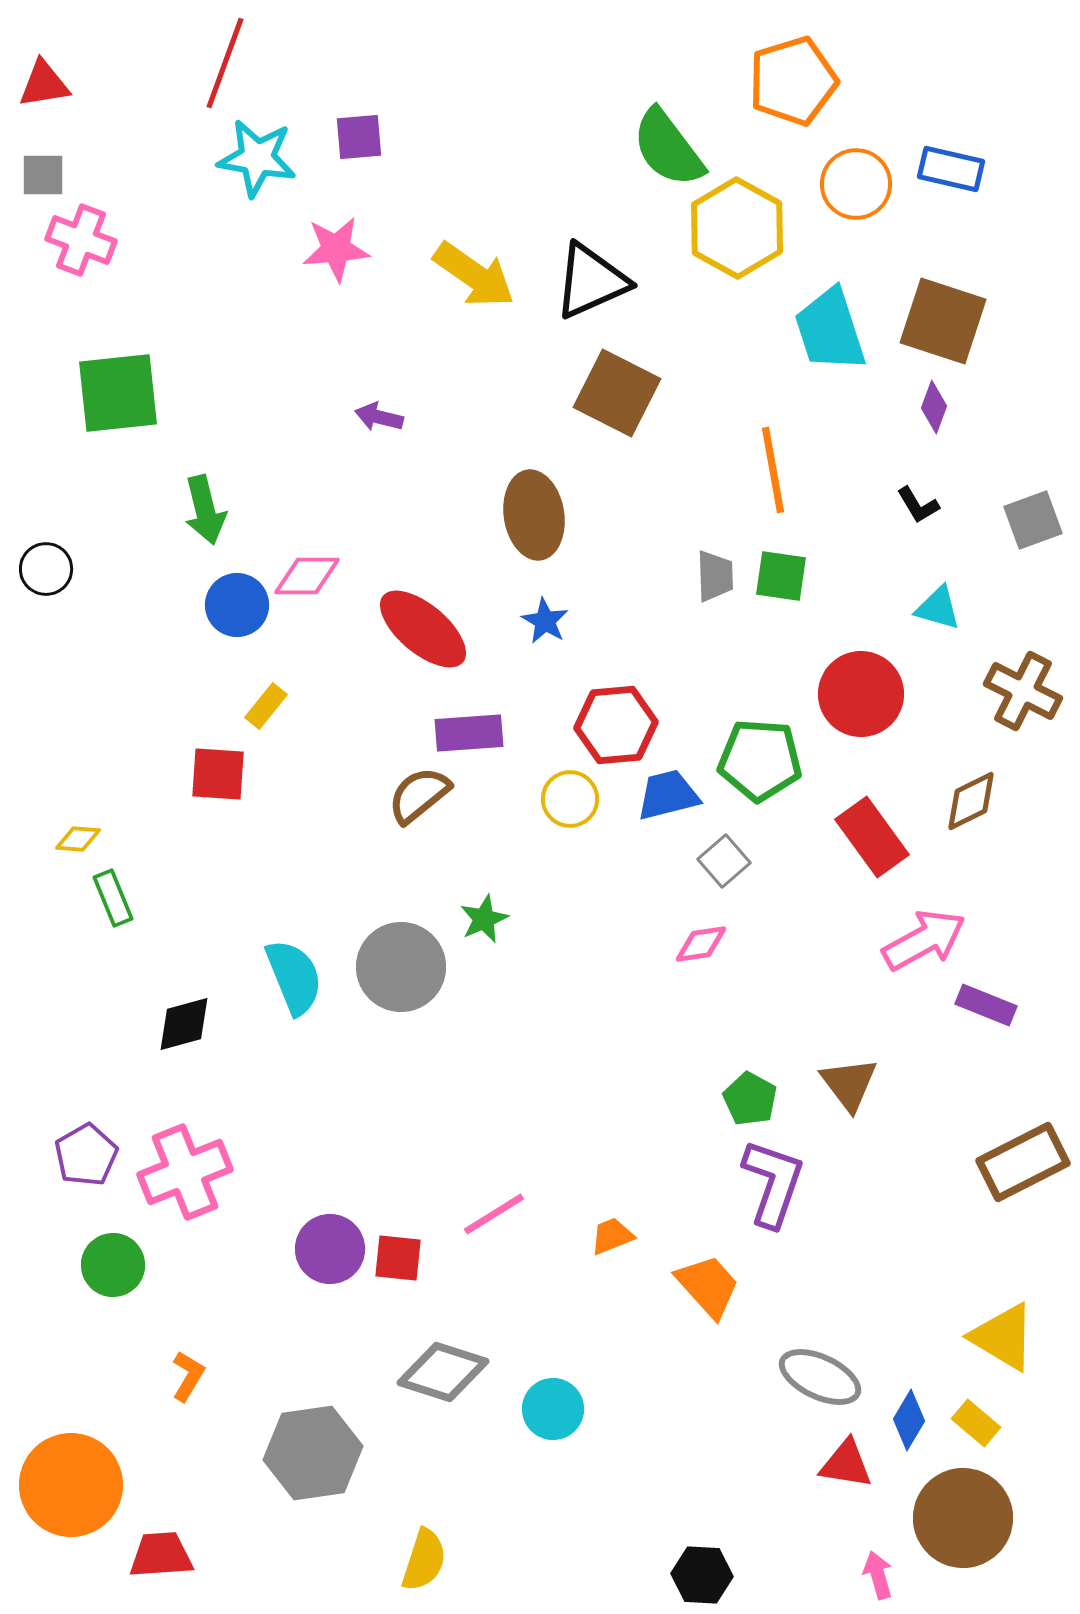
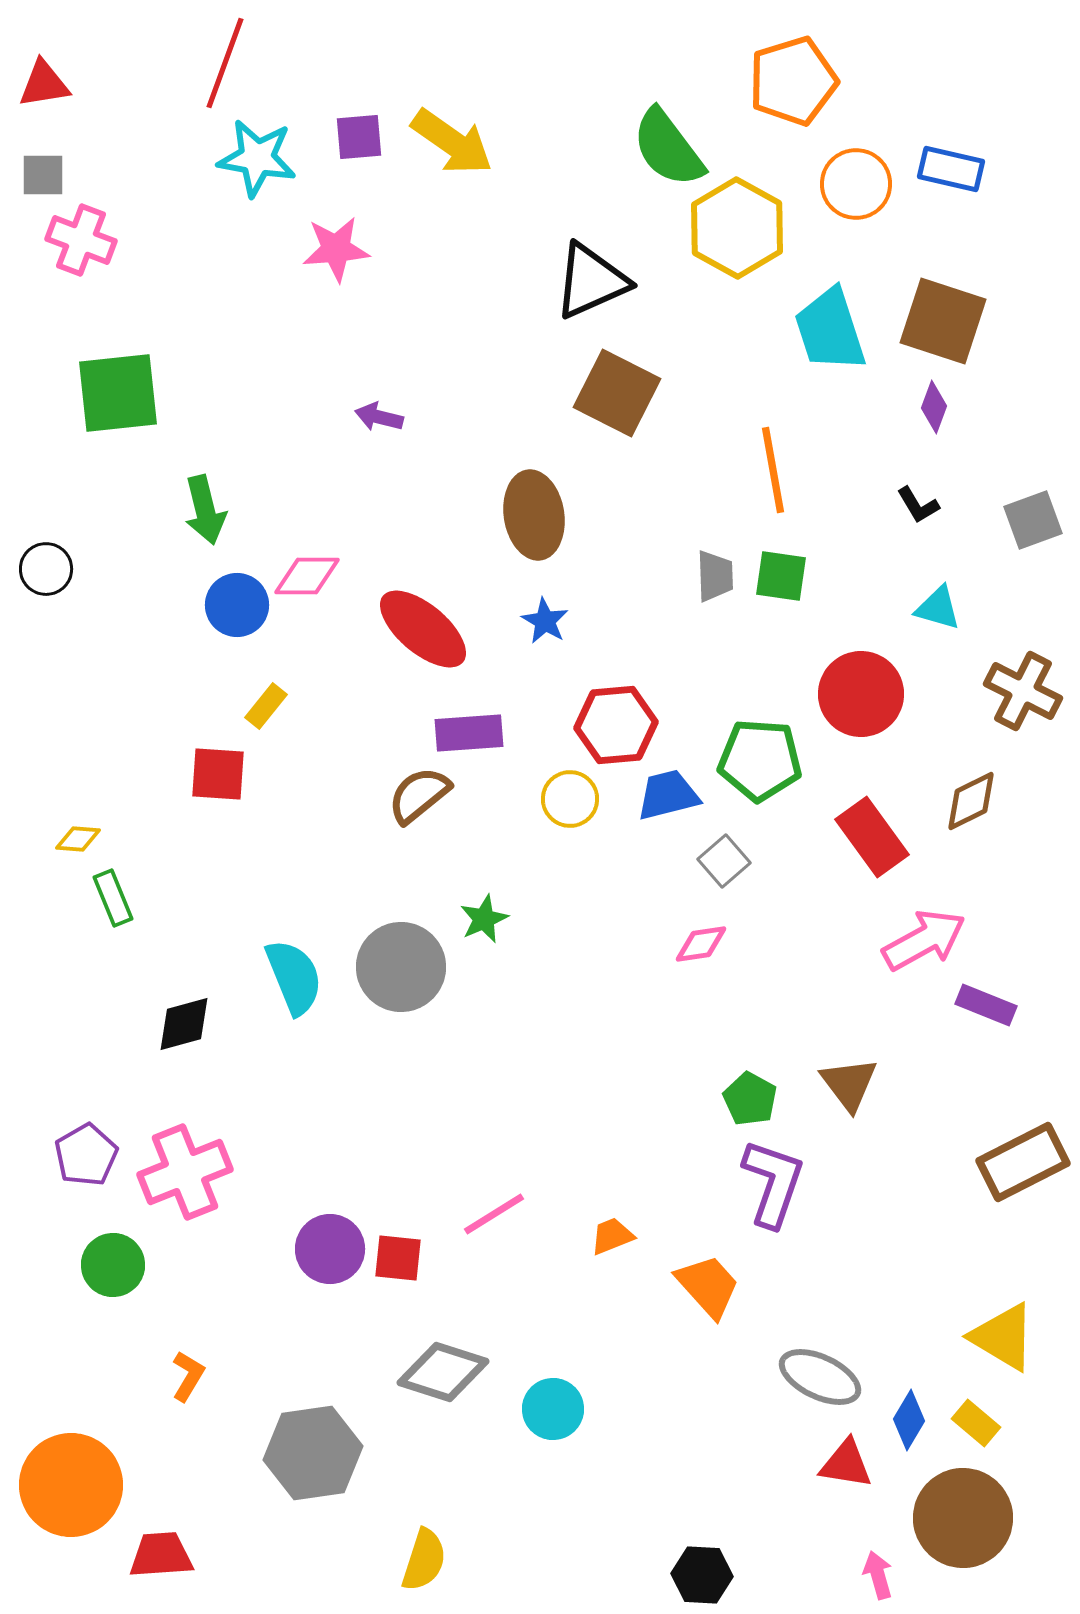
yellow arrow at (474, 275): moved 22 px left, 133 px up
